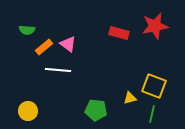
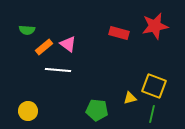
green pentagon: moved 1 px right
